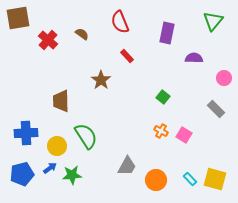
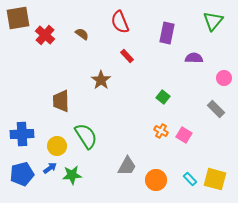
red cross: moved 3 px left, 5 px up
blue cross: moved 4 px left, 1 px down
